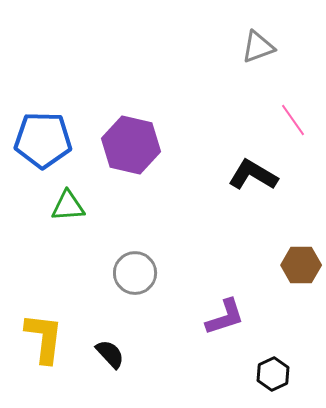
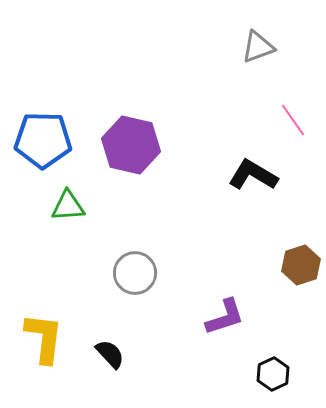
brown hexagon: rotated 18 degrees counterclockwise
